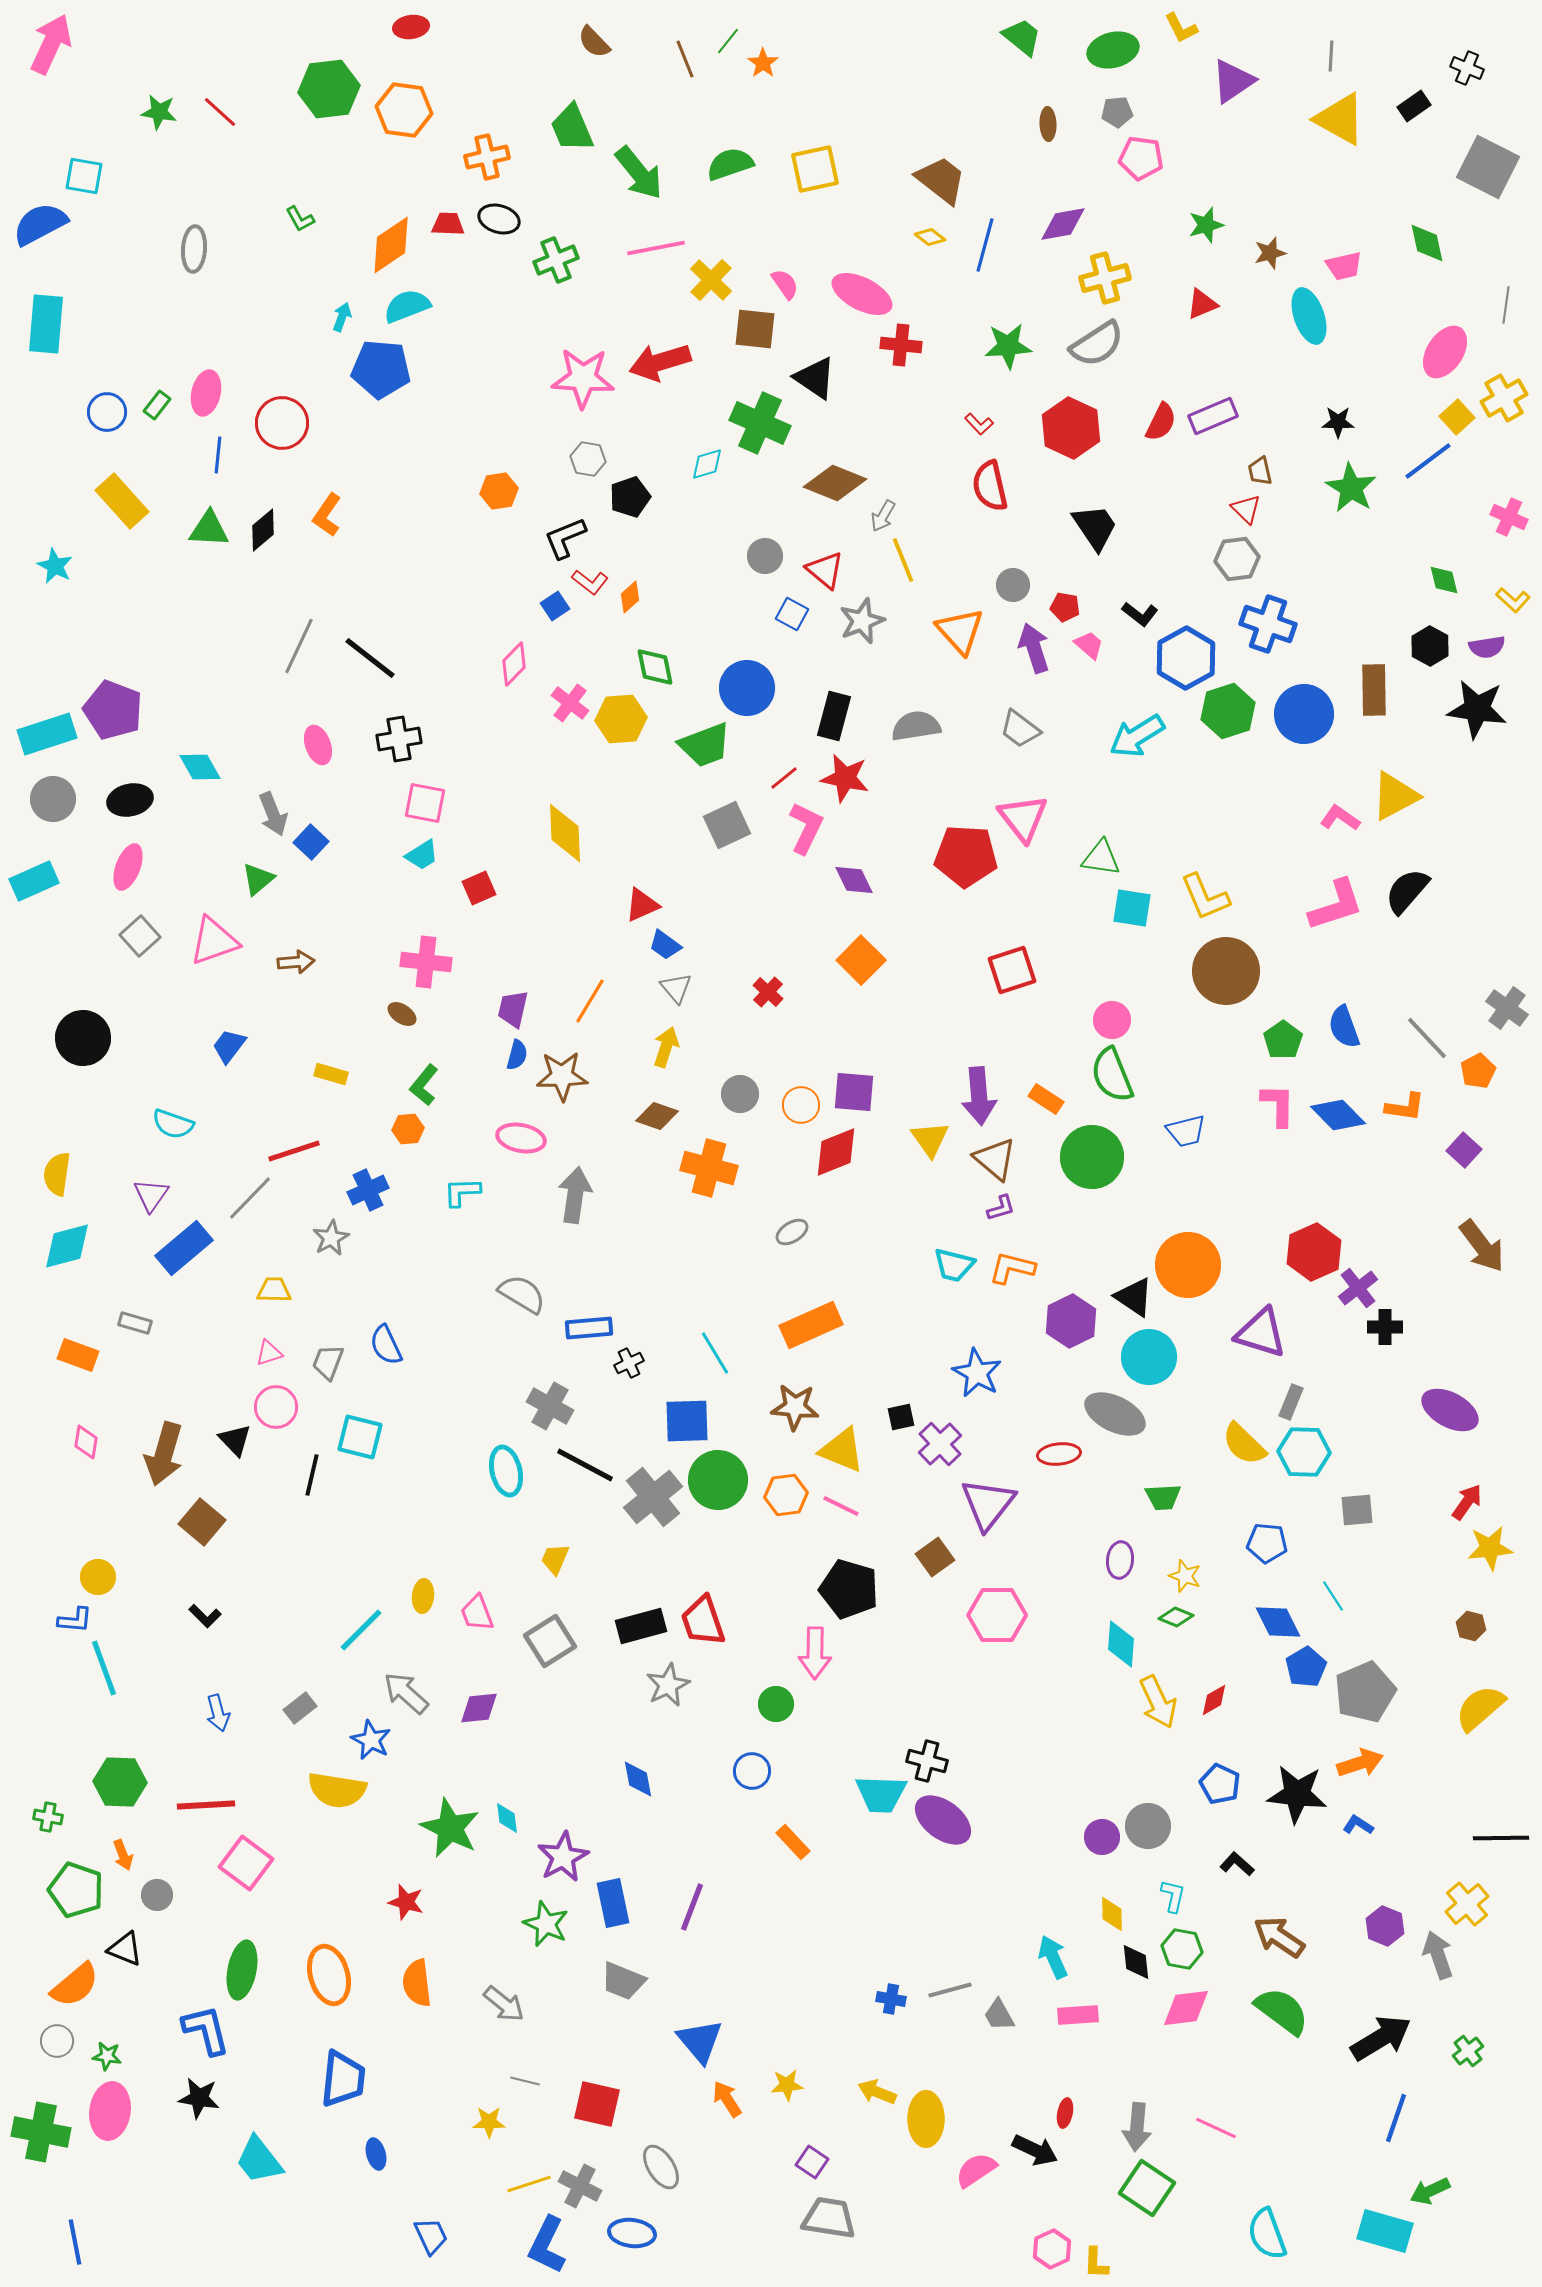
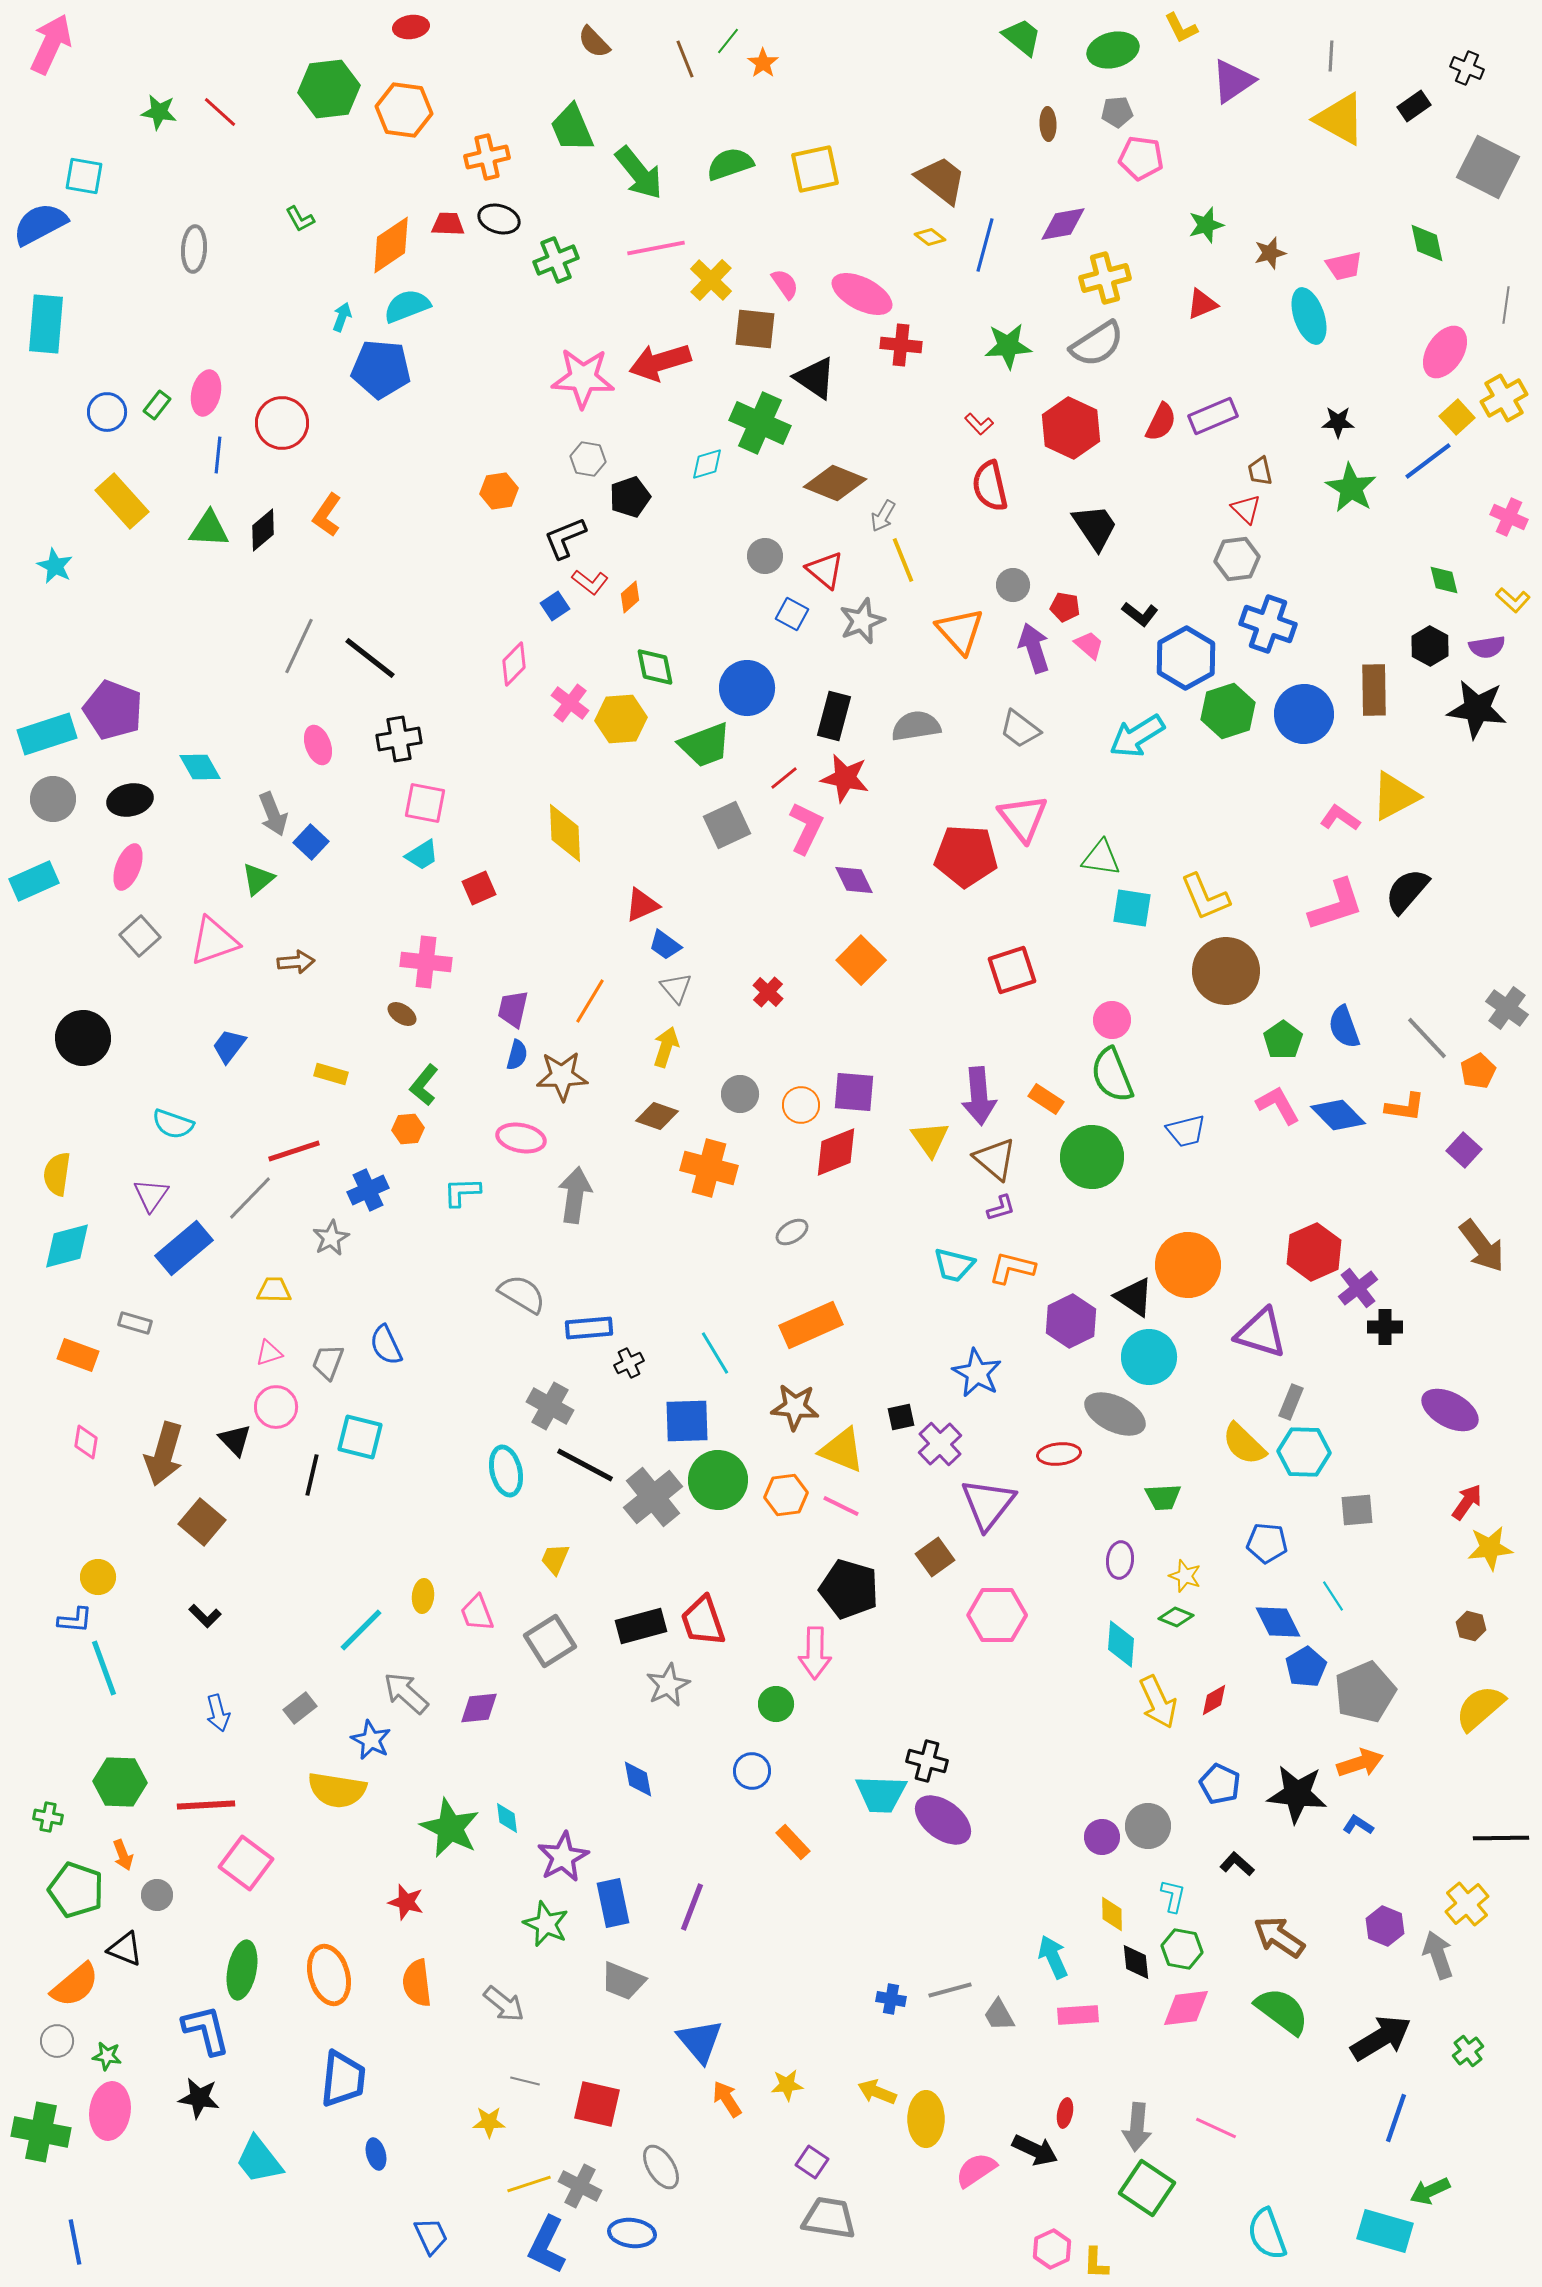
pink L-shape at (1278, 1105): rotated 30 degrees counterclockwise
